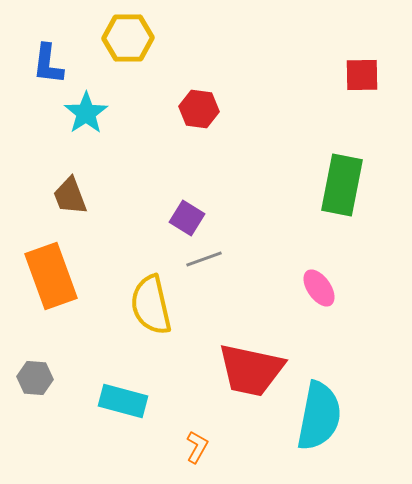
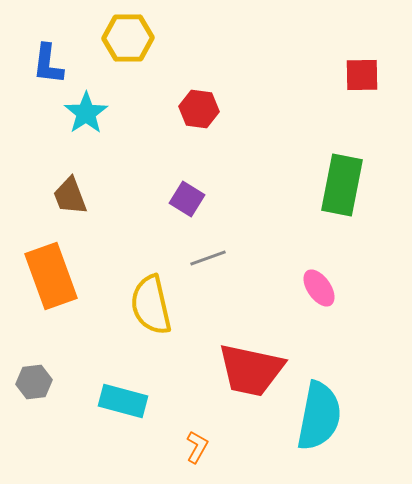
purple square: moved 19 px up
gray line: moved 4 px right, 1 px up
gray hexagon: moved 1 px left, 4 px down; rotated 12 degrees counterclockwise
